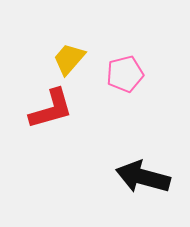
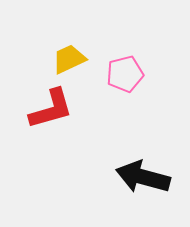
yellow trapezoid: rotated 24 degrees clockwise
